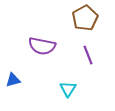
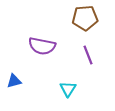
brown pentagon: rotated 25 degrees clockwise
blue triangle: moved 1 px right, 1 px down
